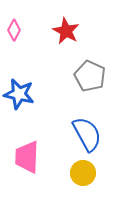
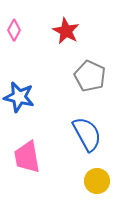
blue star: moved 3 px down
pink trapezoid: rotated 12 degrees counterclockwise
yellow circle: moved 14 px right, 8 px down
